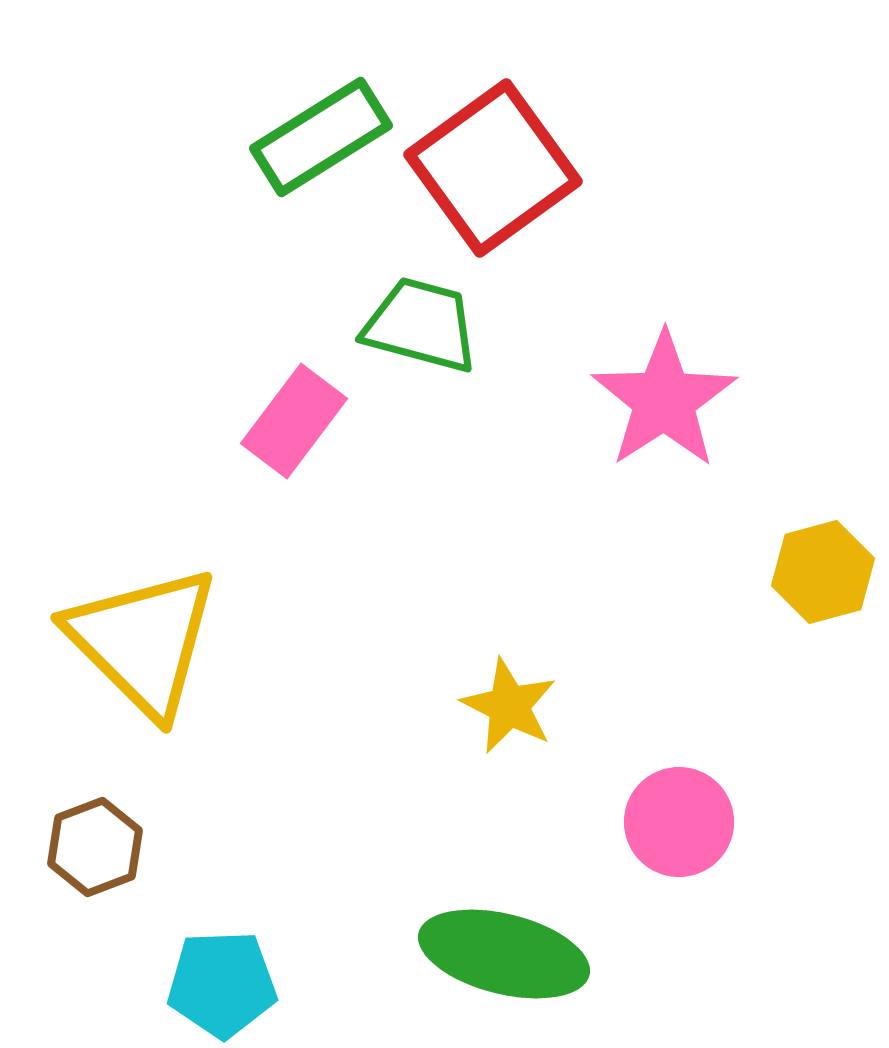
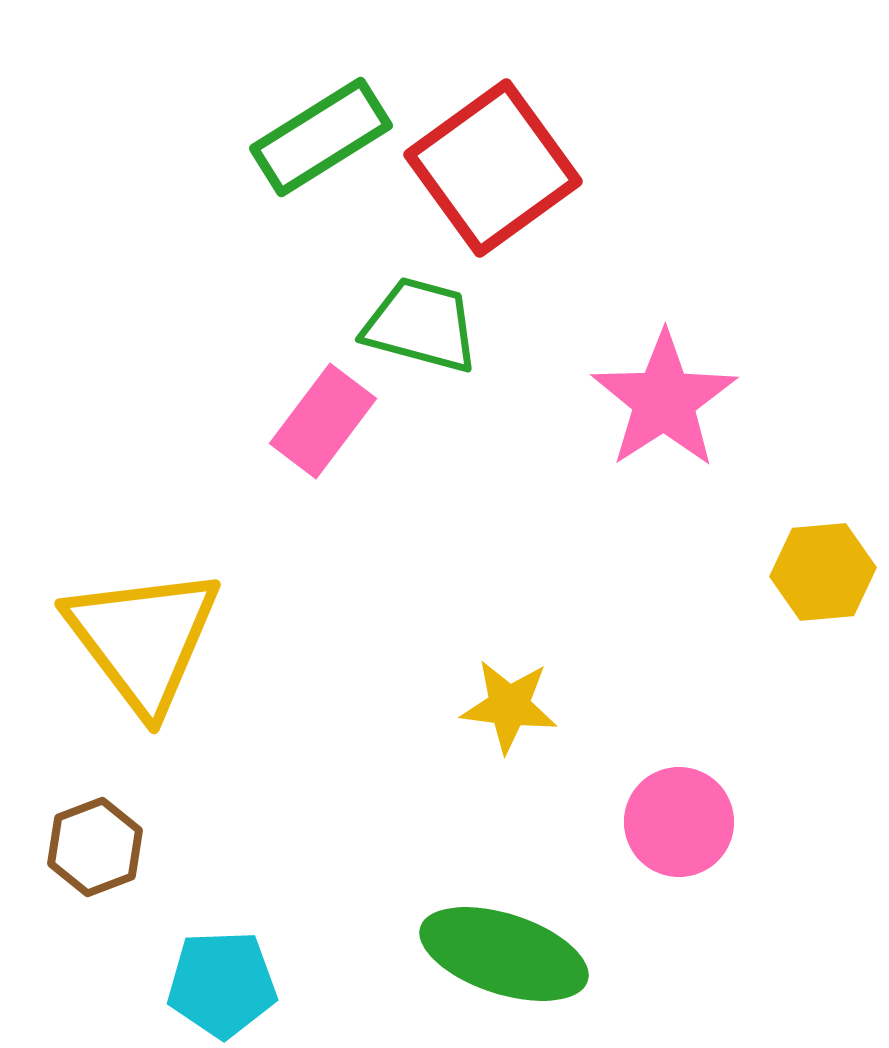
pink rectangle: moved 29 px right
yellow hexagon: rotated 10 degrees clockwise
yellow triangle: moved 2 px up; rotated 8 degrees clockwise
yellow star: rotated 20 degrees counterclockwise
green ellipse: rotated 4 degrees clockwise
